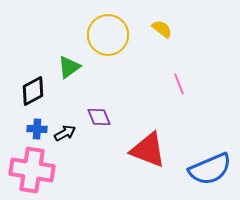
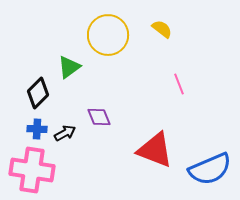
black diamond: moved 5 px right, 2 px down; rotated 16 degrees counterclockwise
red triangle: moved 7 px right
